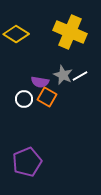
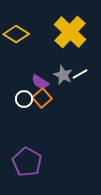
yellow cross: rotated 20 degrees clockwise
white line: moved 2 px up
purple semicircle: rotated 24 degrees clockwise
orange square: moved 5 px left, 1 px down; rotated 18 degrees clockwise
purple pentagon: rotated 20 degrees counterclockwise
